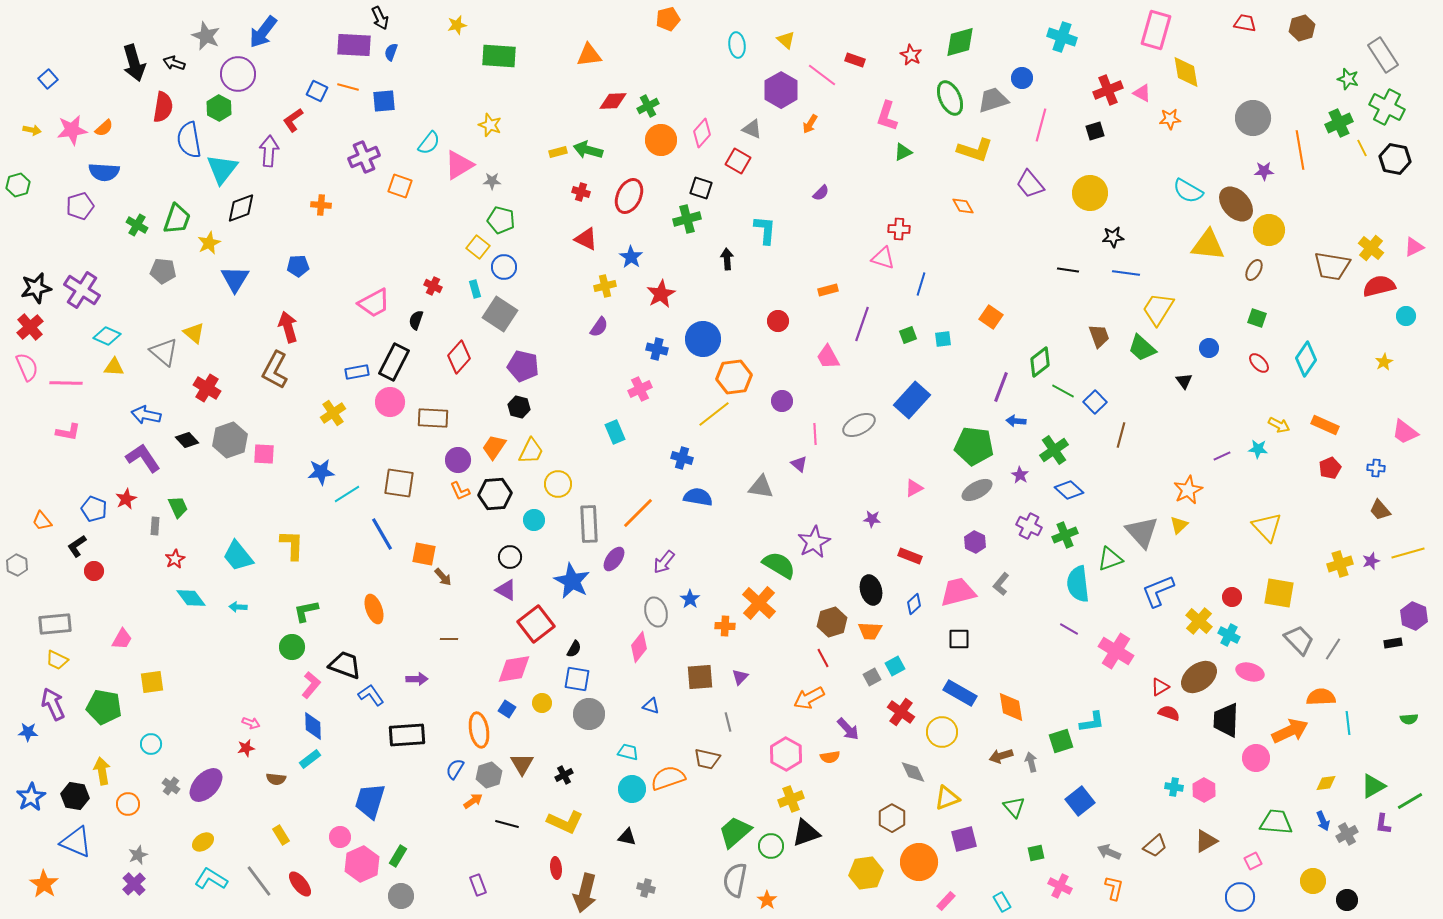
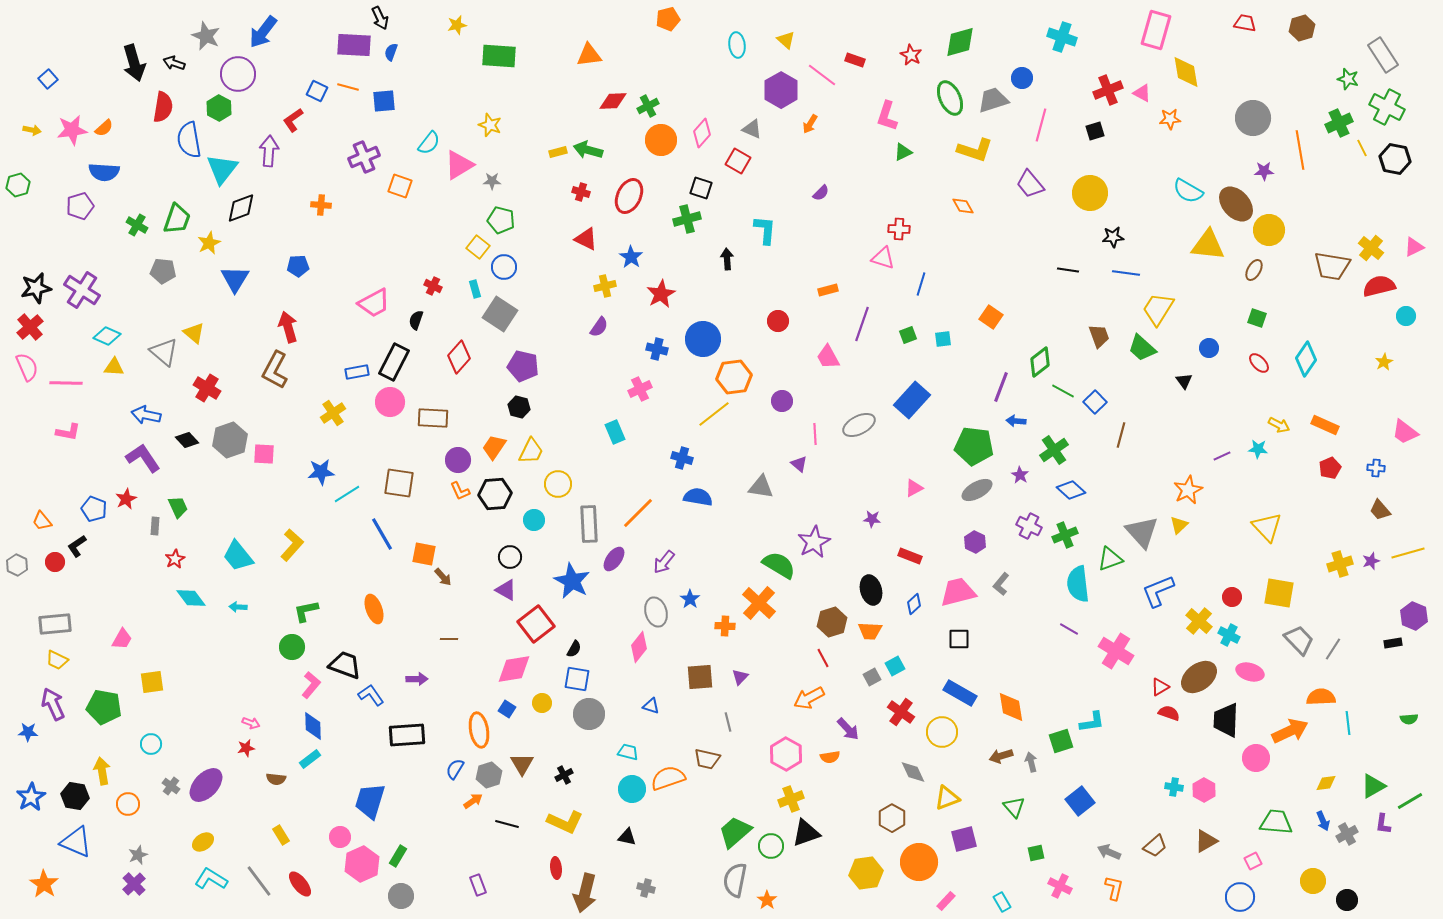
blue diamond at (1069, 490): moved 2 px right
yellow L-shape at (292, 545): rotated 40 degrees clockwise
red circle at (94, 571): moved 39 px left, 9 px up
